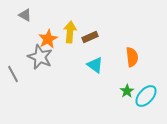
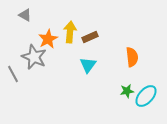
gray star: moved 6 px left
cyan triangle: moved 7 px left; rotated 30 degrees clockwise
green star: rotated 24 degrees clockwise
